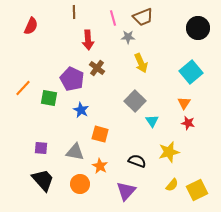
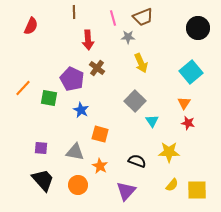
yellow star: rotated 15 degrees clockwise
orange circle: moved 2 px left, 1 px down
yellow square: rotated 25 degrees clockwise
